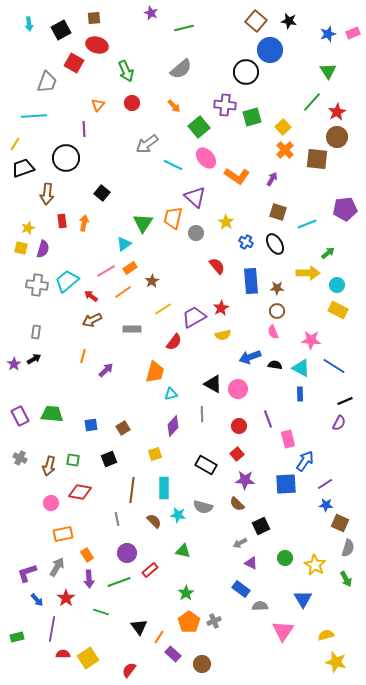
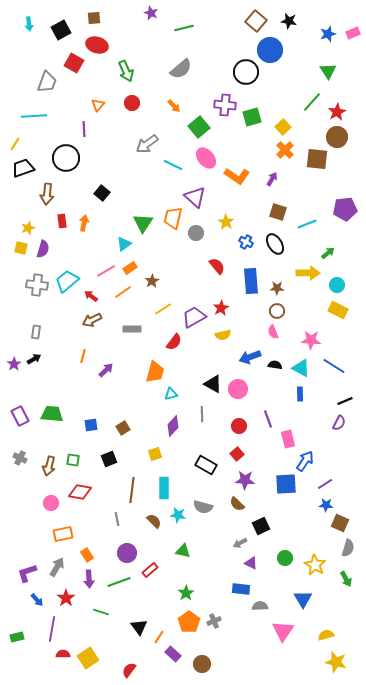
blue rectangle at (241, 589): rotated 30 degrees counterclockwise
